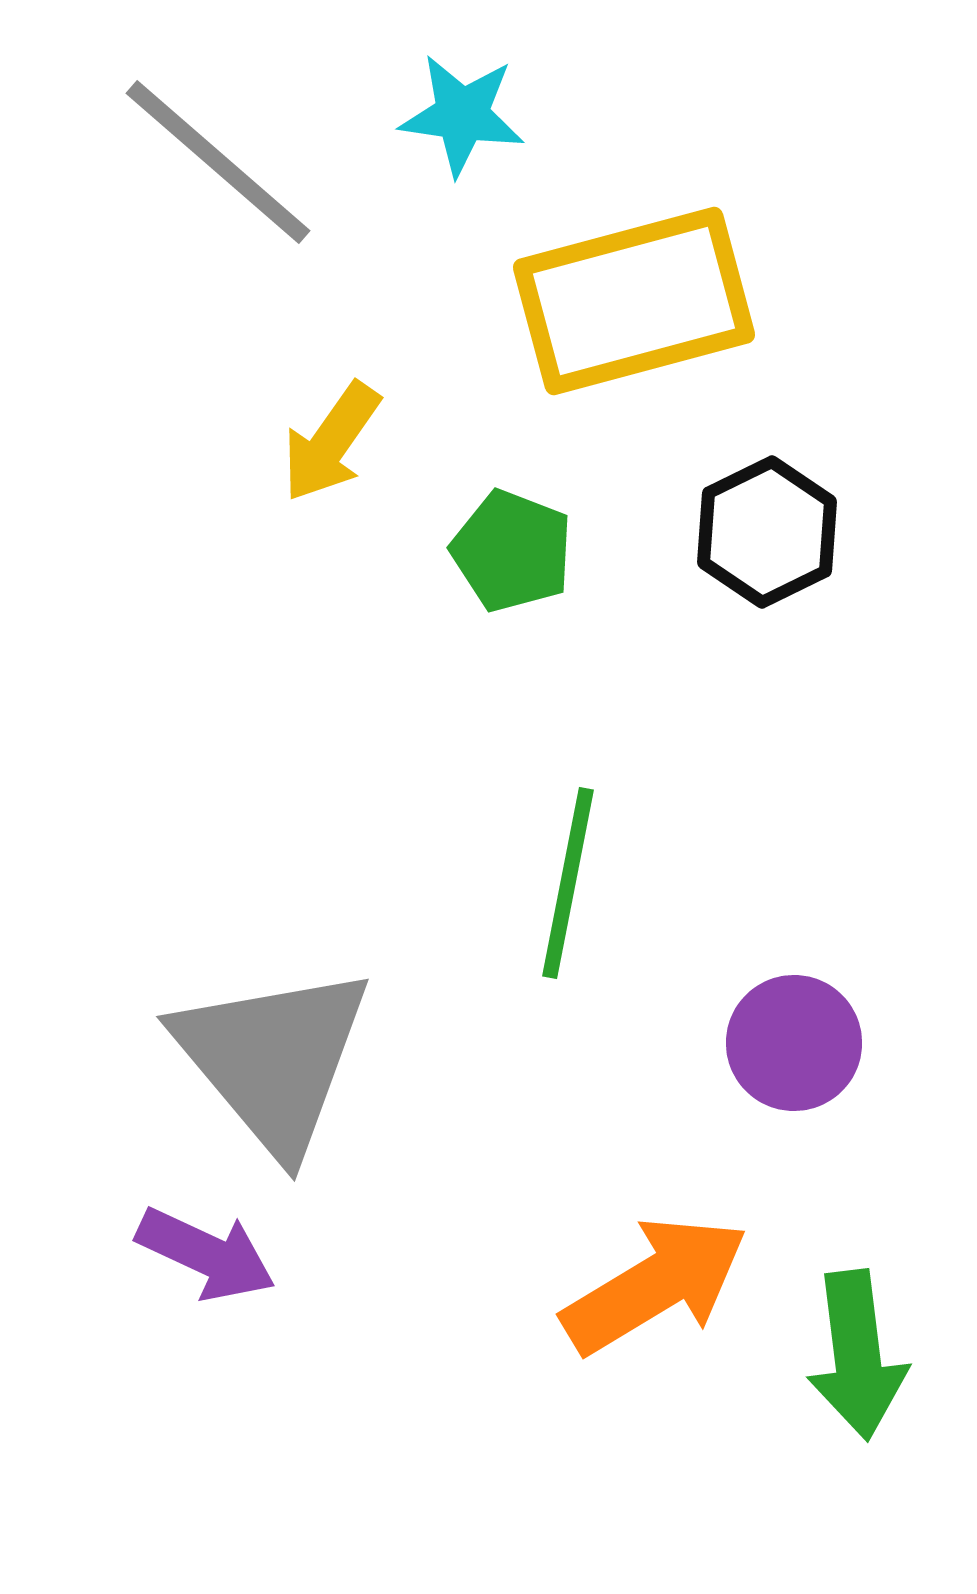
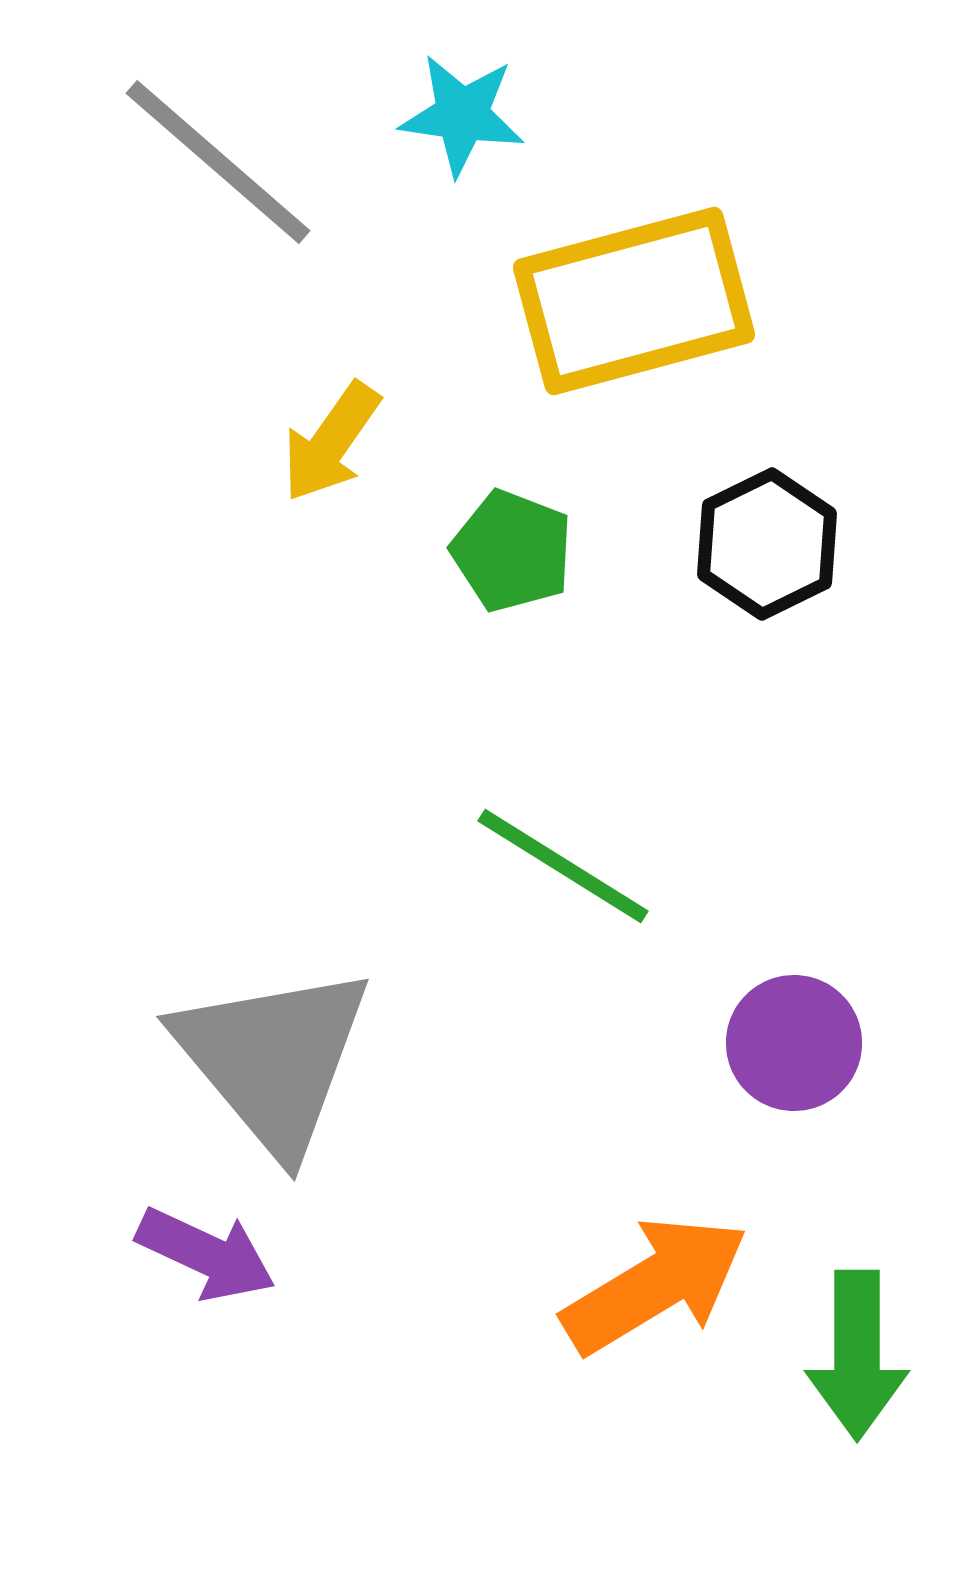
black hexagon: moved 12 px down
green line: moved 5 px left, 17 px up; rotated 69 degrees counterclockwise
green arrow: rotated 7 degrees clockwise
